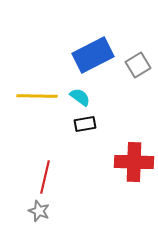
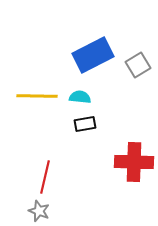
cyan semicircle: rotated 30 degrees counterclockwise
